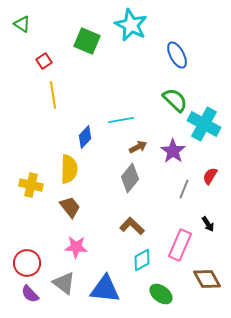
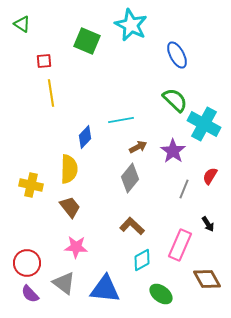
red square: rotated 28 degrees clockwise
yellow line: moved 2 px left, 2 px up
